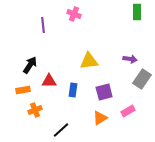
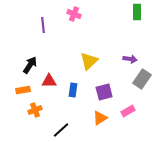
yellow triangle: rotated 36 degrees counterclockwise
